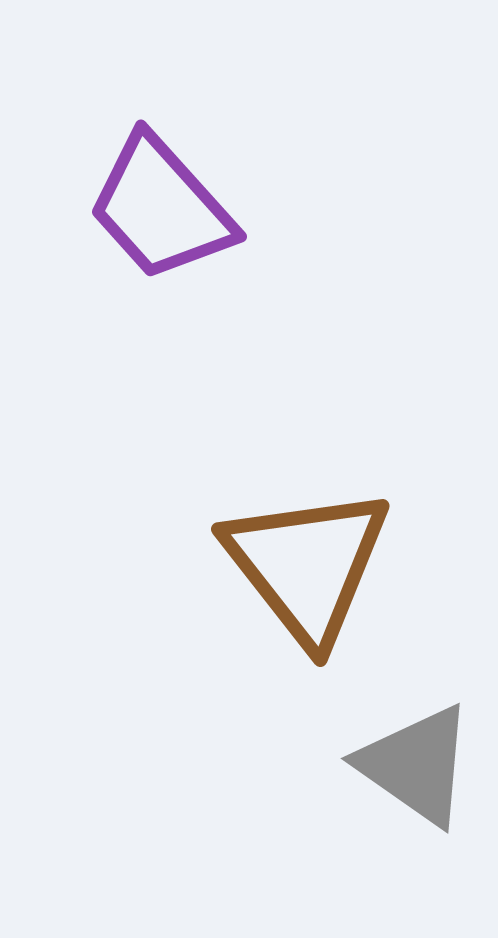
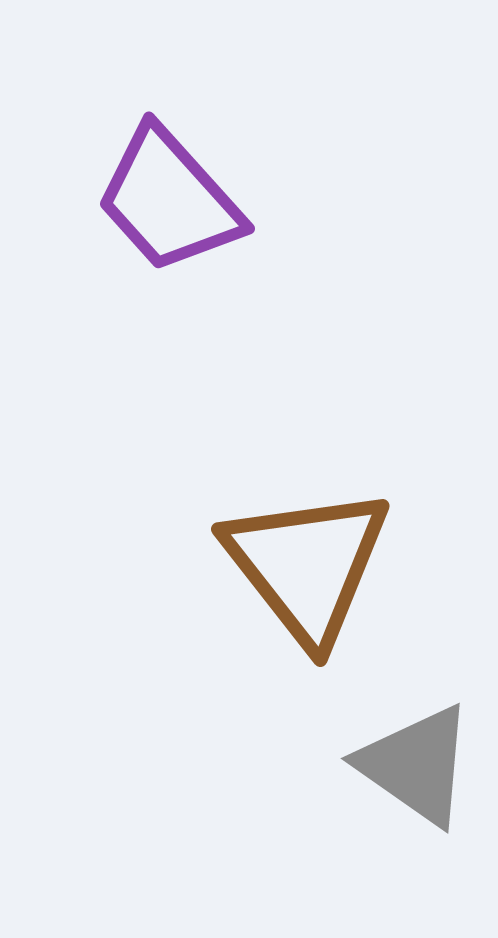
purple trapezoid: moved 8 px right, 8 px up
